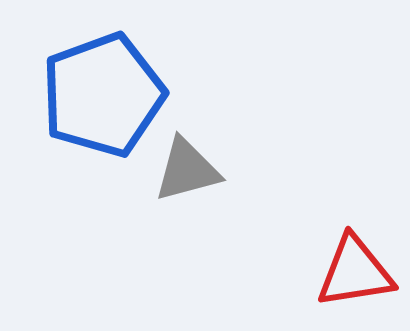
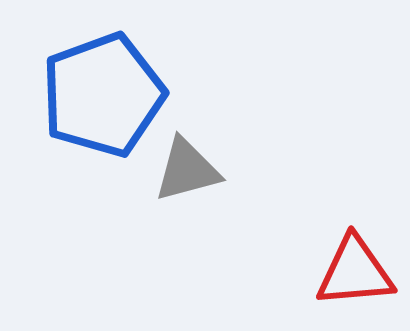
red triangle: rotated 4 degrees clockwise
